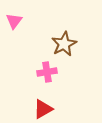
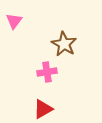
brown star: rotated 15 degrees counterclockwise
